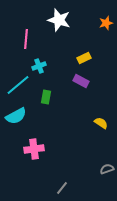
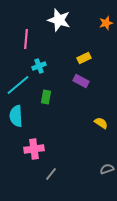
cyan semicircle: rotated 115 degrees clockwise
gray line: moved 11 px left, 14 px up
